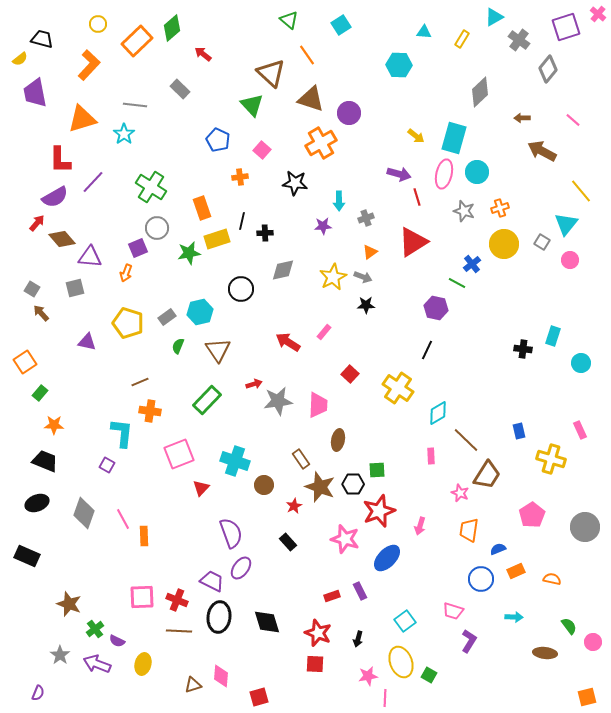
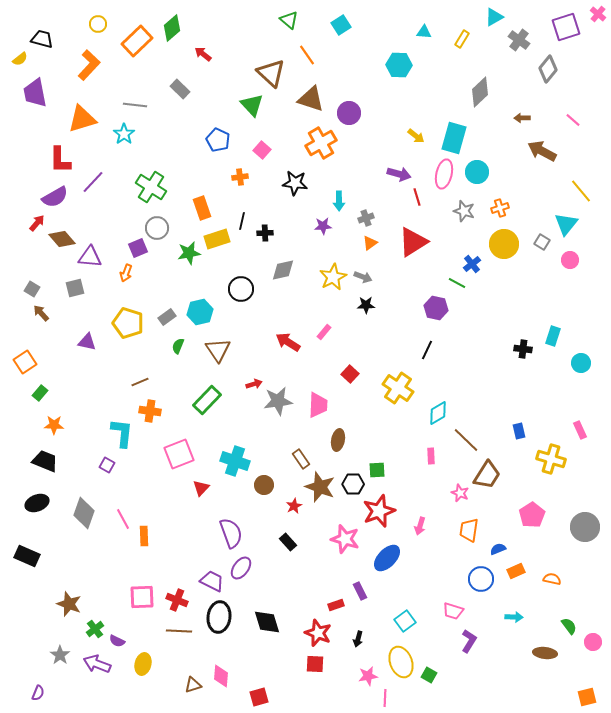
orange triangle at (370, 252): moved 9 px up
red rectangle at (332, 596): moved 4 px right, 9 px down
